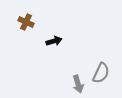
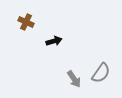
gray semicircle: rotated 10 degrees clockwise
gray arrow: moved 4 px left, 5 px up; rotated 18 degrees counterclockwise
